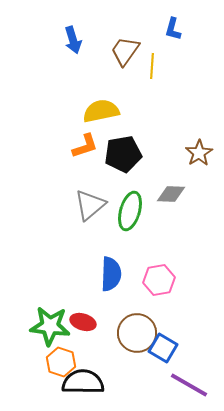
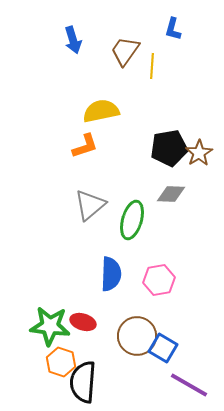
black pentagon: moved 46 px right, 6 px up
green ellipse: moved 2 px right, 9 px down
brown circle: moved 3 px down
black semicircle: rotated 87 degrees counterclockwise
